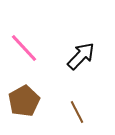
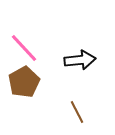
black arrow: moved 1 px left, 4 px down; rotated 40 degrees clockwise
brown pentagon: moved 19 px up
